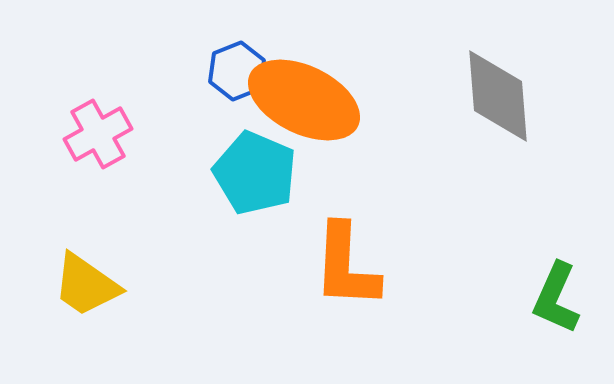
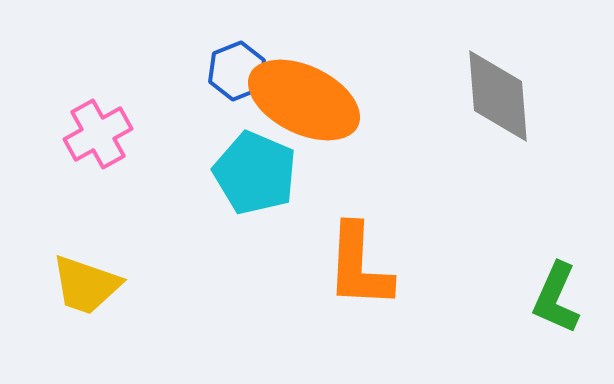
orange L-shape: moved 13 px right
yellow trapezoid: rotated 16 degrees counterclockwise
